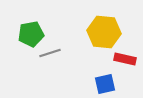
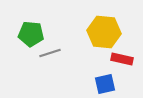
green pentagon: rotated 15 degrees clockwise
red rectangle: moved 3 px left
